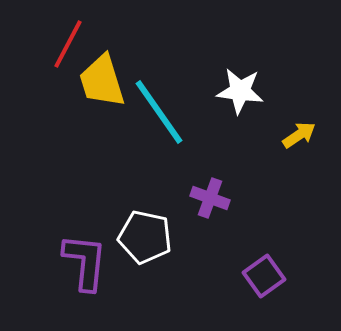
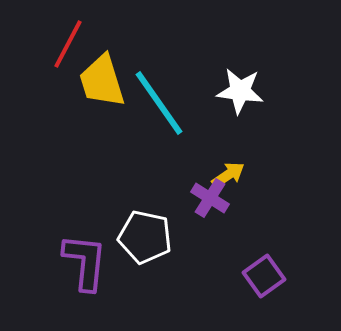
cyan line: moved 9 px up
yellow arrow: moved 71 px left, 40 px down
purple cross: rotated 12 degrees clockwise
